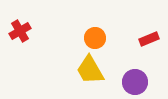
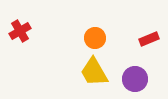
yellow trapezoid: moved 4 px right, 2 px down
purple circle: moved 3 px up
